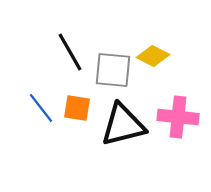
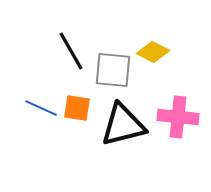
black line: moved 1 px right, 1 px up
yellow diamond: moved 4 px up
blue line: rotated 28 degrees counterclockwise
